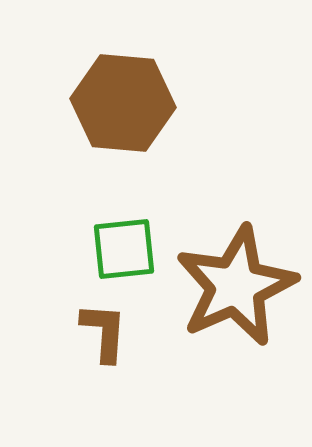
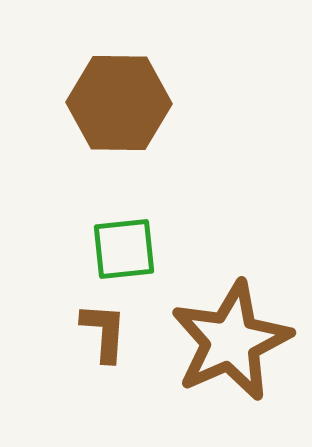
brown hexagon: moved 4 px left; rotated 4 degrees counterclockwise
brown star: moved 5 px left, 55 px down
